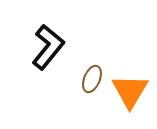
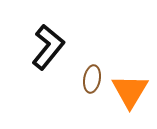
brown ellipse: rotated 12 degrees counterclockwise
